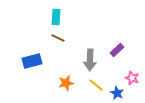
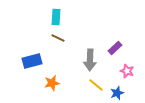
purple rectangle: moved 2 px left, 2 px up
pink star: moved 5 px left, 7 px up
orange star: moved 14 px left
blue star: rotated 24 degrees clockwise
